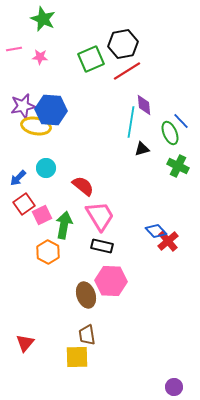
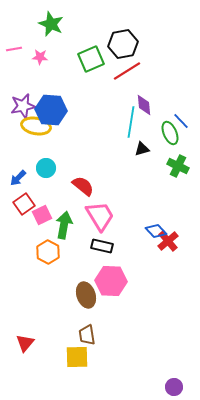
green star: moved 8 px right, 5 px down
